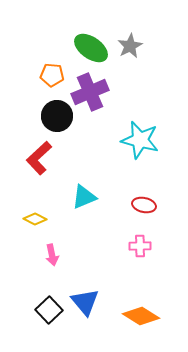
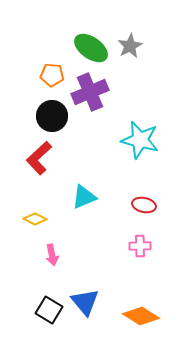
black circle: moved 5 px left
black square: rotated 16 degrees counterclockwise
